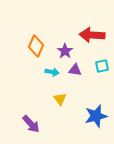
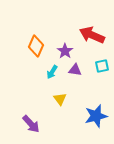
red arrow: rotated 20 degrees clockwise
cyan arrow: rotated 112 degrees clockwise
